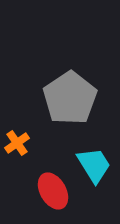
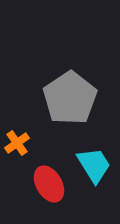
red ellipse: moved 4 px left, 7 px up
